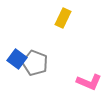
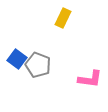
gray pentagon: moved 3 px right, 2 px down
pink L-shape: moved 1 px right, 3 px up; rotated 15 degrees counterclockwise
